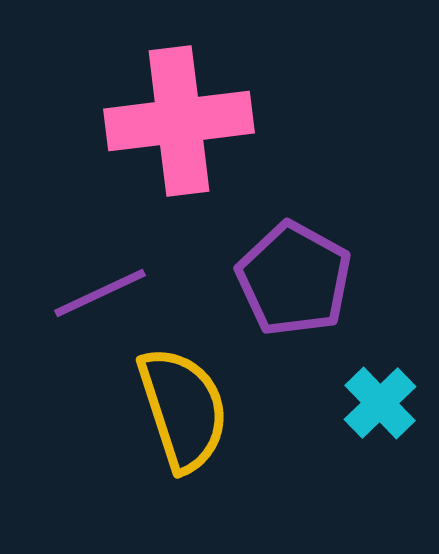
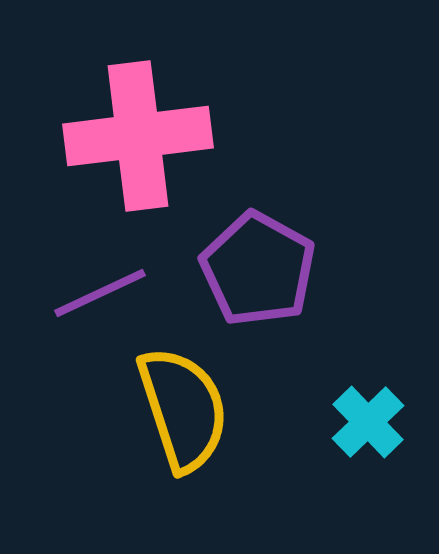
pink cross: moved 41 px left, 15 px down
purple pentagon: moved 36 px left, 10 px up
cyan cross: moved 12 px left, 19 px down
